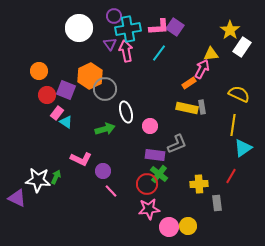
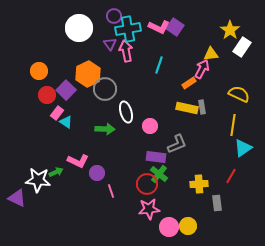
pink L-shape at (159, 27): rotated 30 degrees clockwise
cyan line at (159, 53): moved 12 px down; rotated 18 degrees counterclockwise
orange hexagon at (90, 76): moved 2 px left, 2 px up
purple square at (66, 90): rotated 24 degrees clockwise
green arrow at (105, 129): rotated 18 degrees clockwise
purple rectangle at (155, 155): moved 1 px right, 2 px down
pink L-shape at (81, 159): moved 3 px left, 2 px down
purple circle at (103, 171): moved 6 px left, 2 px down
green arrow at (56, 177): moved 5 px up; rotated 40 degrees clockwise
pink line at (111, 191): rotated 24 degrees clockwise
